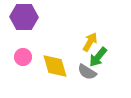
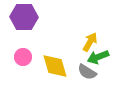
green arrow: rotated 30 degrees clockwise
